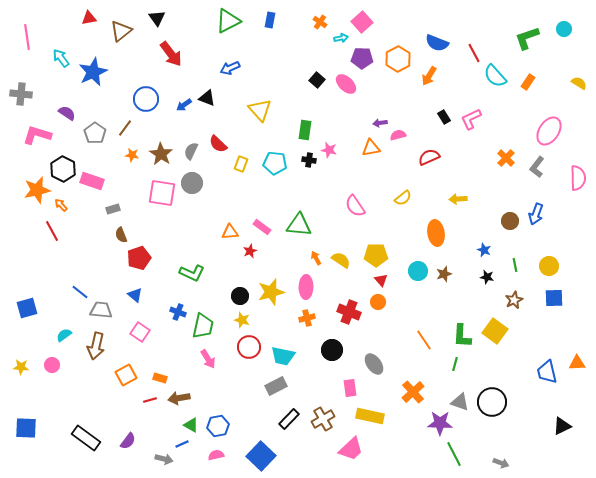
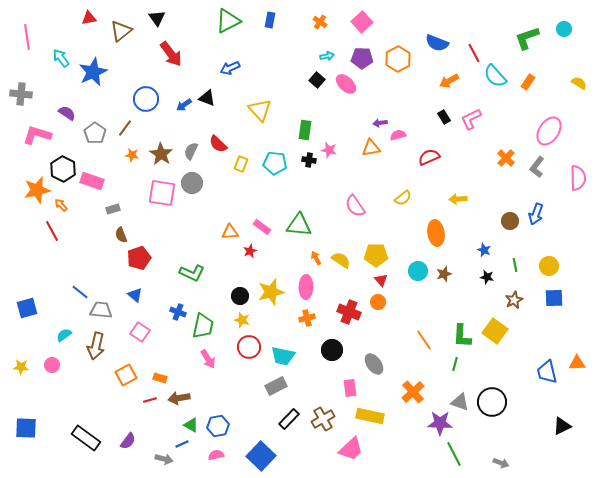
cyan arrow at (341, 38): moved 14 px left, 18 px down
orange arrow at (429, 76): moved 20 px right, 5 px down; rotated 30 degrees clockwise
